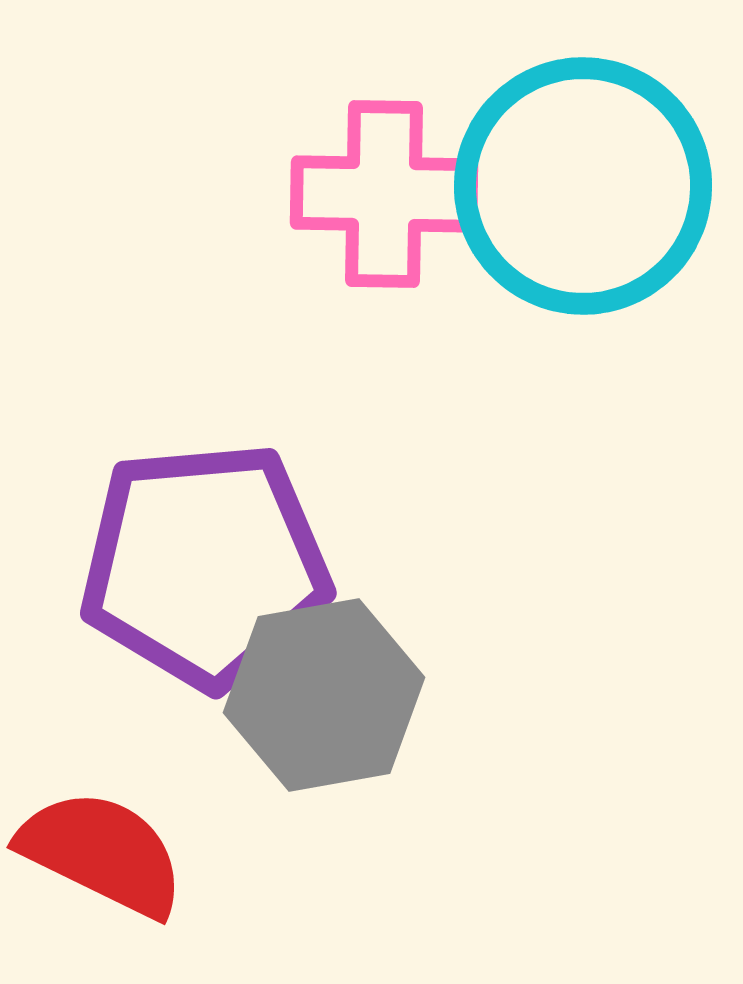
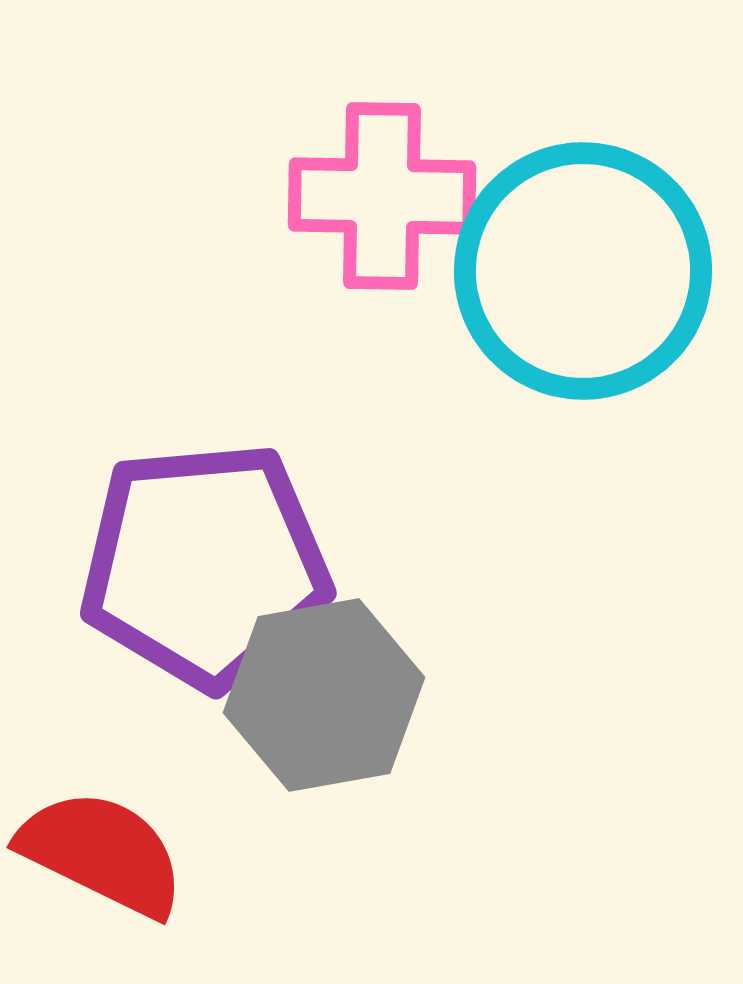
cyan circle: moved 85 px down
pink cross: moved 2 px left, 2 px down
